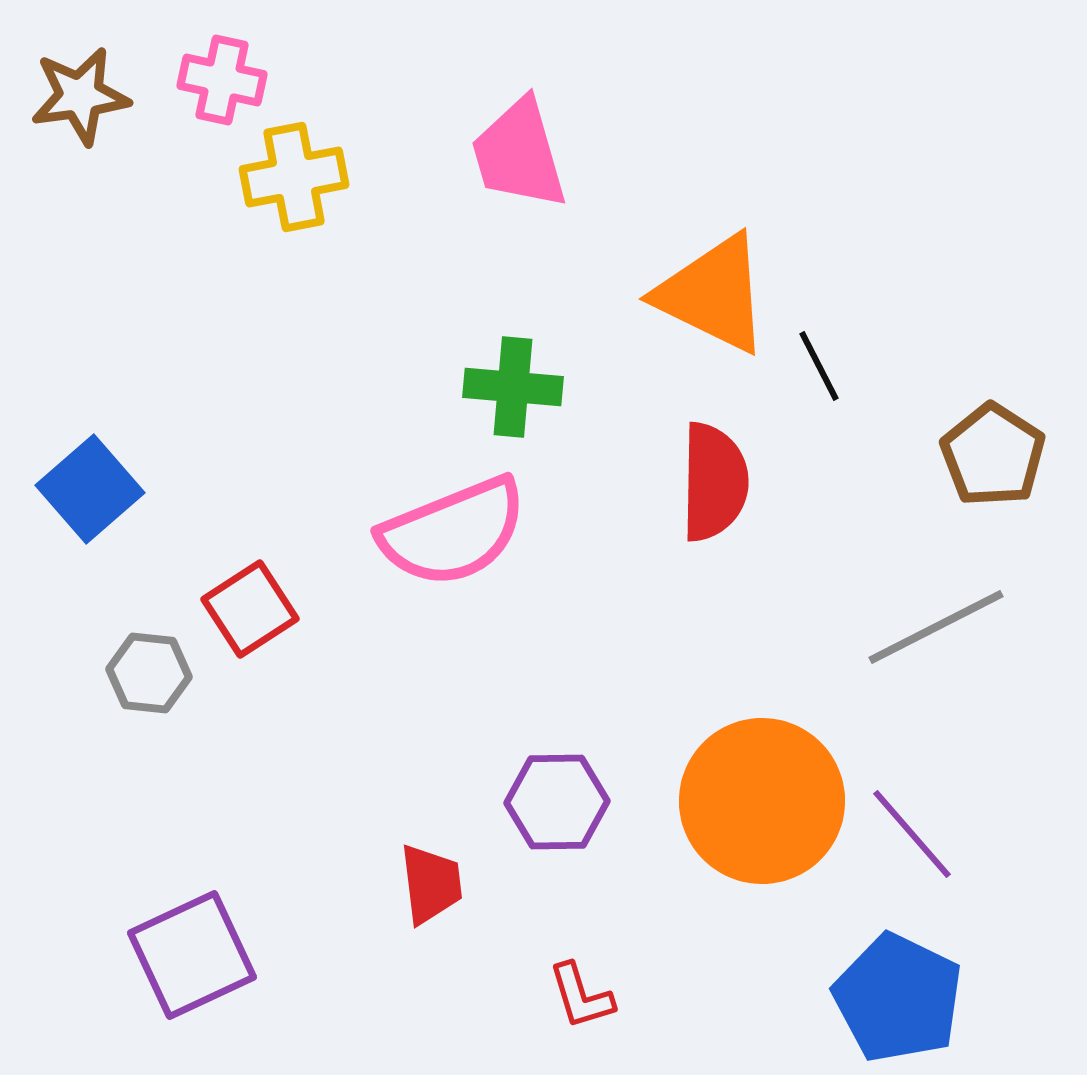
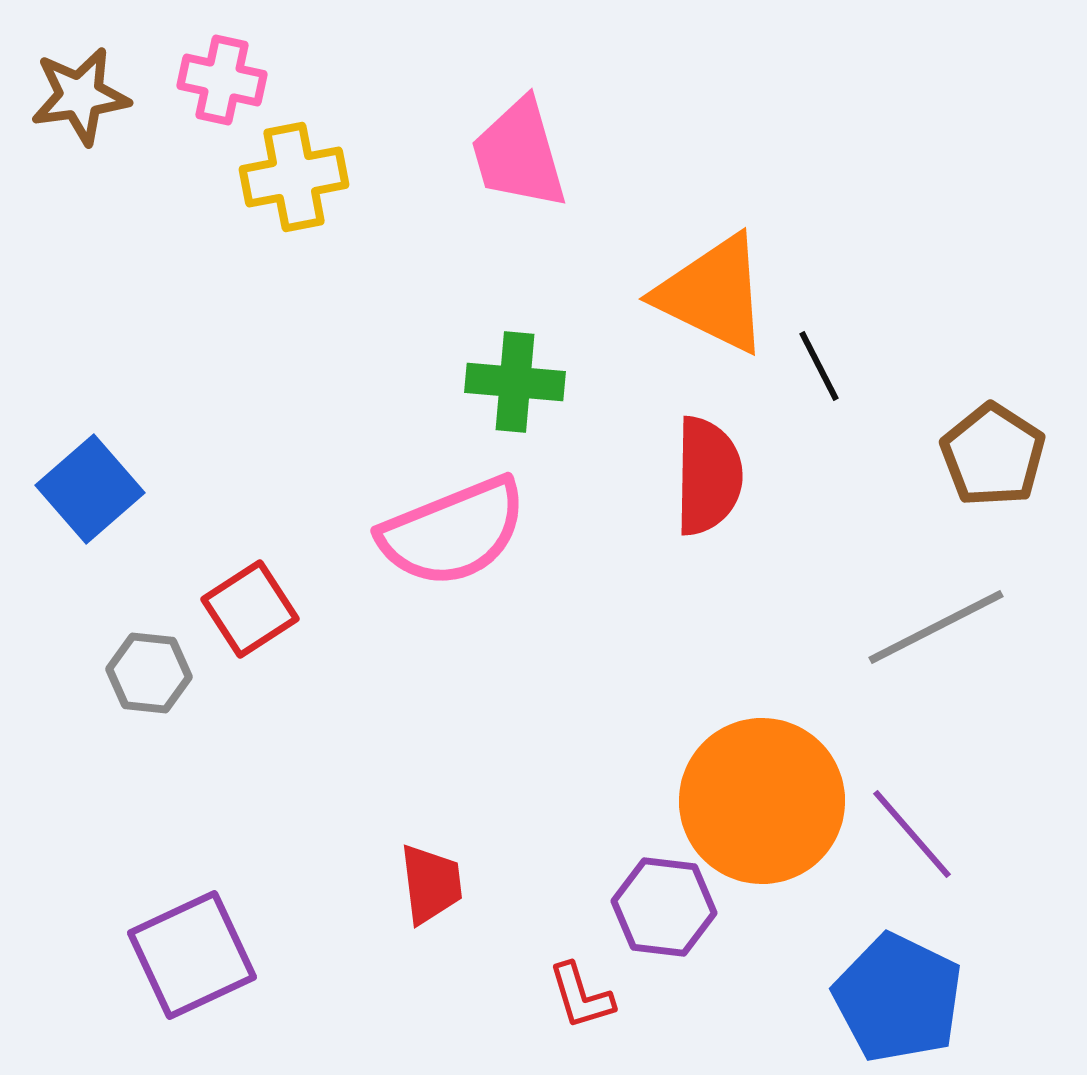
green cross: moved 2 px right, 5 px up
red semicircle: moved 6 px left, 6 px up
purple hexagon: moved 107 px right, 105 px down; rotated 8 degrees clockwise
